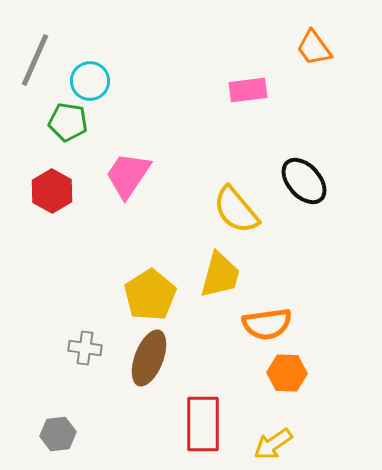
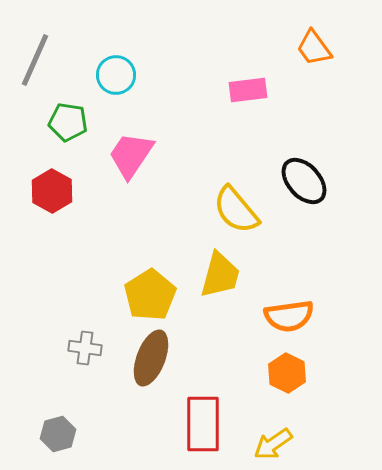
cyan circle: moved 26 px right, 6 px up
pink trapezoid: moved 3 px right, 20 px up
orange semicircle: moved 22 px right, 8 px up
brown ellipse: moved 2 px right
orange hexagon: rotated 24 degrees clockwise
gray hexagon: rotated 8 degrees counterclockwise
